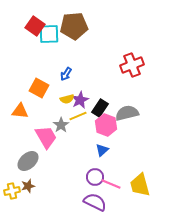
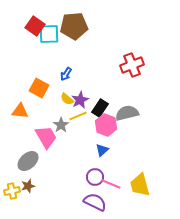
yellow semicircle: rotated 56 degrees clockwise
